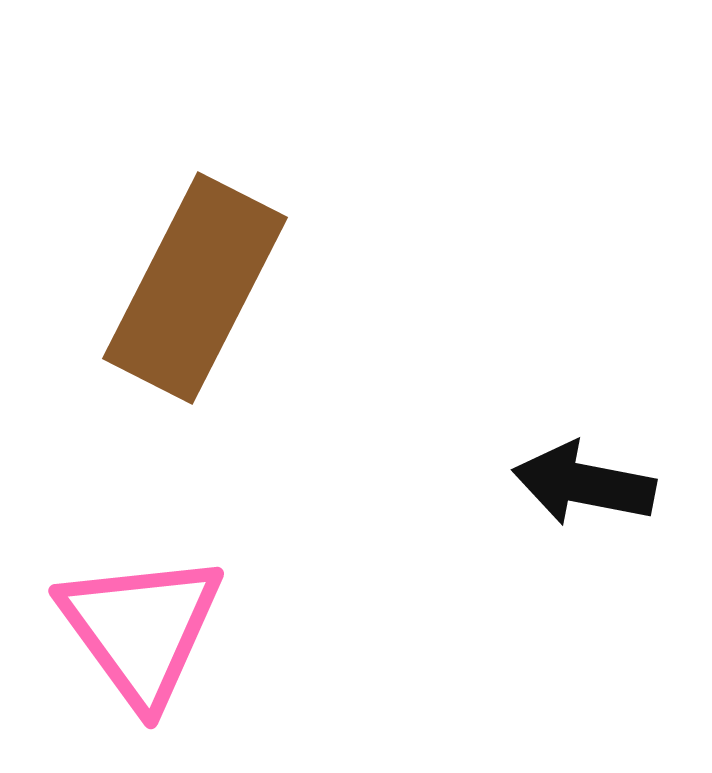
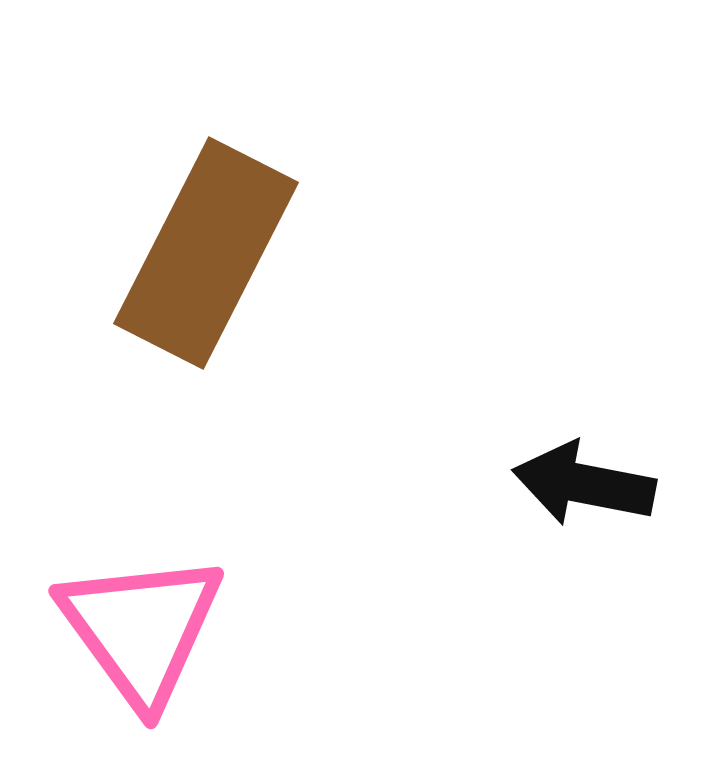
brown rectangle: moved 11 px right, 35 px up
